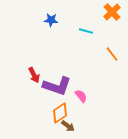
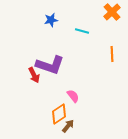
blue star: rotated 16 degrees counterclockwise
cyan line: moved 4 px left
orange line: rotated 35 degrees clockwise
purple L-shape: moved 7 px left, 21 px up
pink semicircle: moved 8 px left
orange diamond: moved 1 px left, 1 px down
brown arrow: rotated 88 degrees counterclockwise
